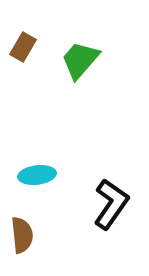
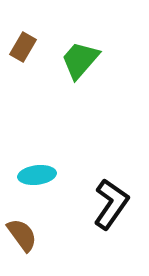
brown semicircle: rotated 30 degrees counterclockwise
